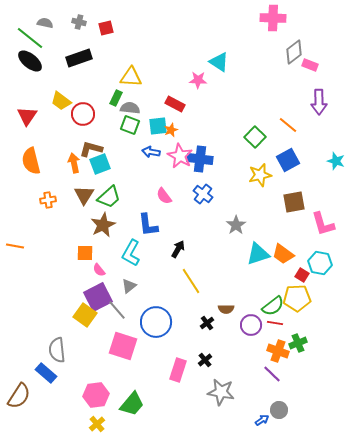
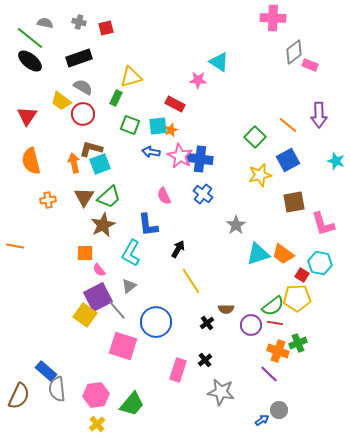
yellow triangle at (131, 77): rotated 20 degrees counterclockwise
purple arrow at (319, 102): moved 13 px down
gray semicircle at (130, 108): moved 47 px left, 21 px up; rotated 24 degrees clockwise
brown triangle at (84, 195): moved 2 px down
pink semicircle at (164, 196): rotated 12 degrees clockwise
gray semicircle at (57, 350): moved 39 px down
blue rectangle at (46, 373): moved 2 px up
purple line at (272, 374): moved 3 px left
brown semicircle at (19, 396): rotated 8 degrees counterclockwise
